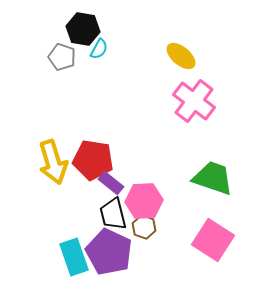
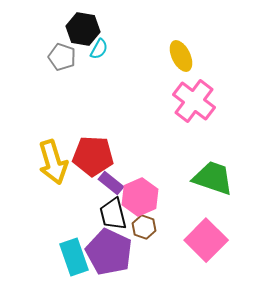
yellow ellipse: rotated 24 degrees clockwise
red pentagon: moved 4 px up; rotated 6 degrees counterclockwise
pink hexagon: moved 4 px left, 4 px up; rotated 21 degrees counterclockwise
pink square: moved 7 px left; rotated 12 degrees clockwise
